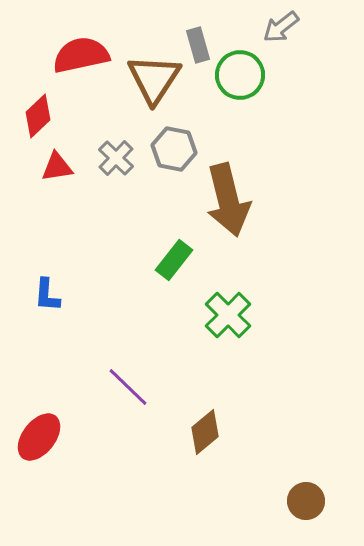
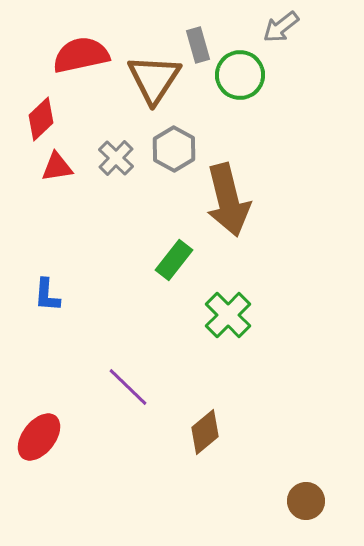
red diamond: moved 3 px right, 3 px down
gray hexagon: rotated 18 degrees clockwise
